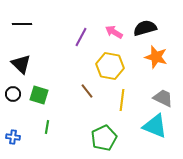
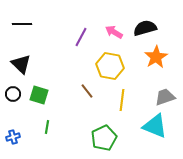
orange star: rotated 25 degrees clockwise
gray trapezoid: moved 2 px right, 1 px up; rotated 45 degrees counterclockwise
blue cross: rotated 24 degrees counterclockwise
